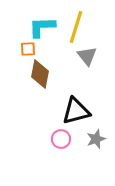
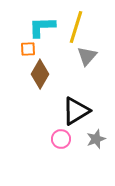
gray triangle: rotated 20 degrees clockwise
brown diamond: rotated 20 degrees clockwise
black triangle: rotated 16 degrees counterclockwise
